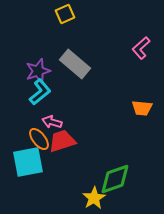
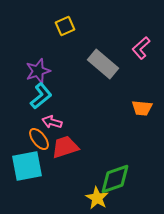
yellow square: moved 12 px down
gray rectangle: moved 28 px right
cyan L-shape: moved 1 px right, 4 px down
red trapezoid: moved 3 px right, 6 px down
cyan square: moved 1 px left, 4 px down
yellow star: moved 3 px right; rotated 10 degrees counterclockwise
